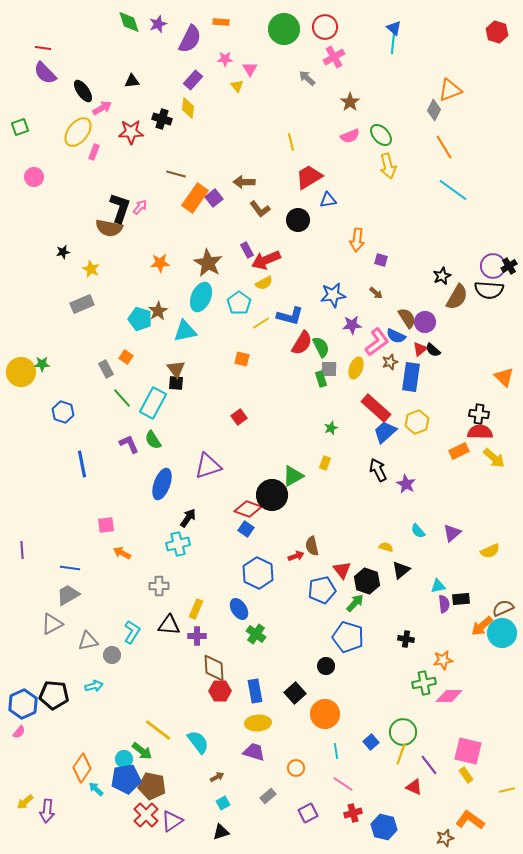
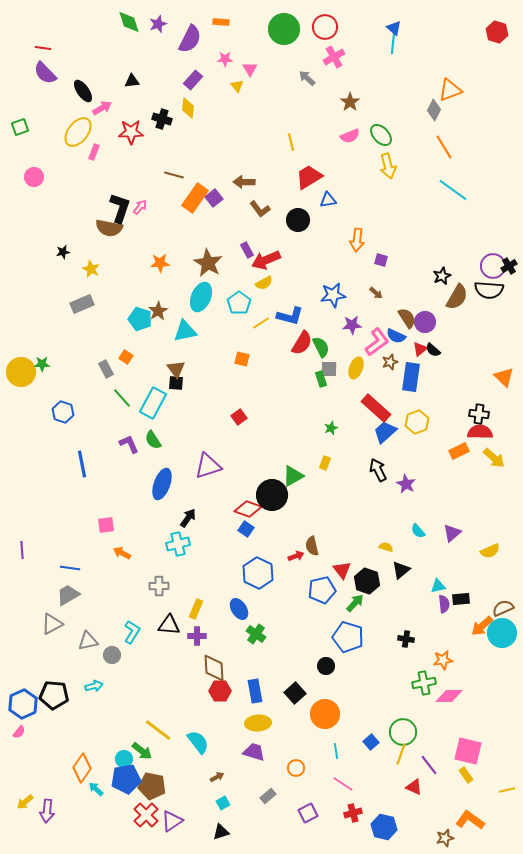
brown line at (176, 174): moved 2 px left, 1 px down
